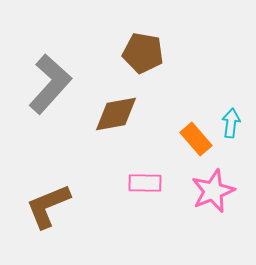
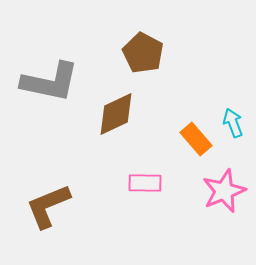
brown pentagon: rotated 18 degrees clockwise
gray L-shape: moved 2 px up; rotated 60 degrees clockwise
brown diamond: rotated 15 degrees counterclockwise
cyan arrow: moved 2 px right; rotated 28 degrees counterclockwise
pink star: moved 11 px right
